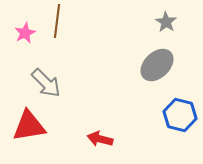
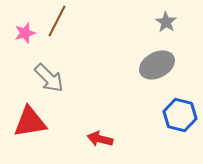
brown line: rotated 20 degrees clockwise
pink star: rotated 10 degrees clockwise
gray ellipse: rotated 16 degrees clockwise
gray arrow: moved 3 px right, 5 px up
red triangle: moved 1 px right, 4 px up
